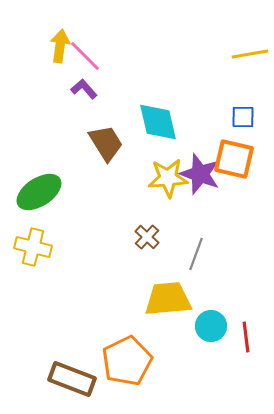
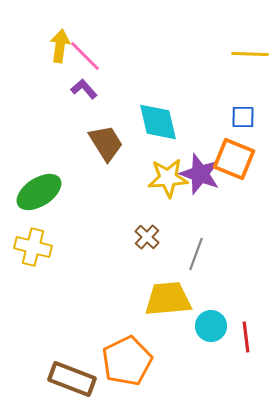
yellow line: rotated 12 degrees clockwise
orange square: rotated 9 degrees clockwise
